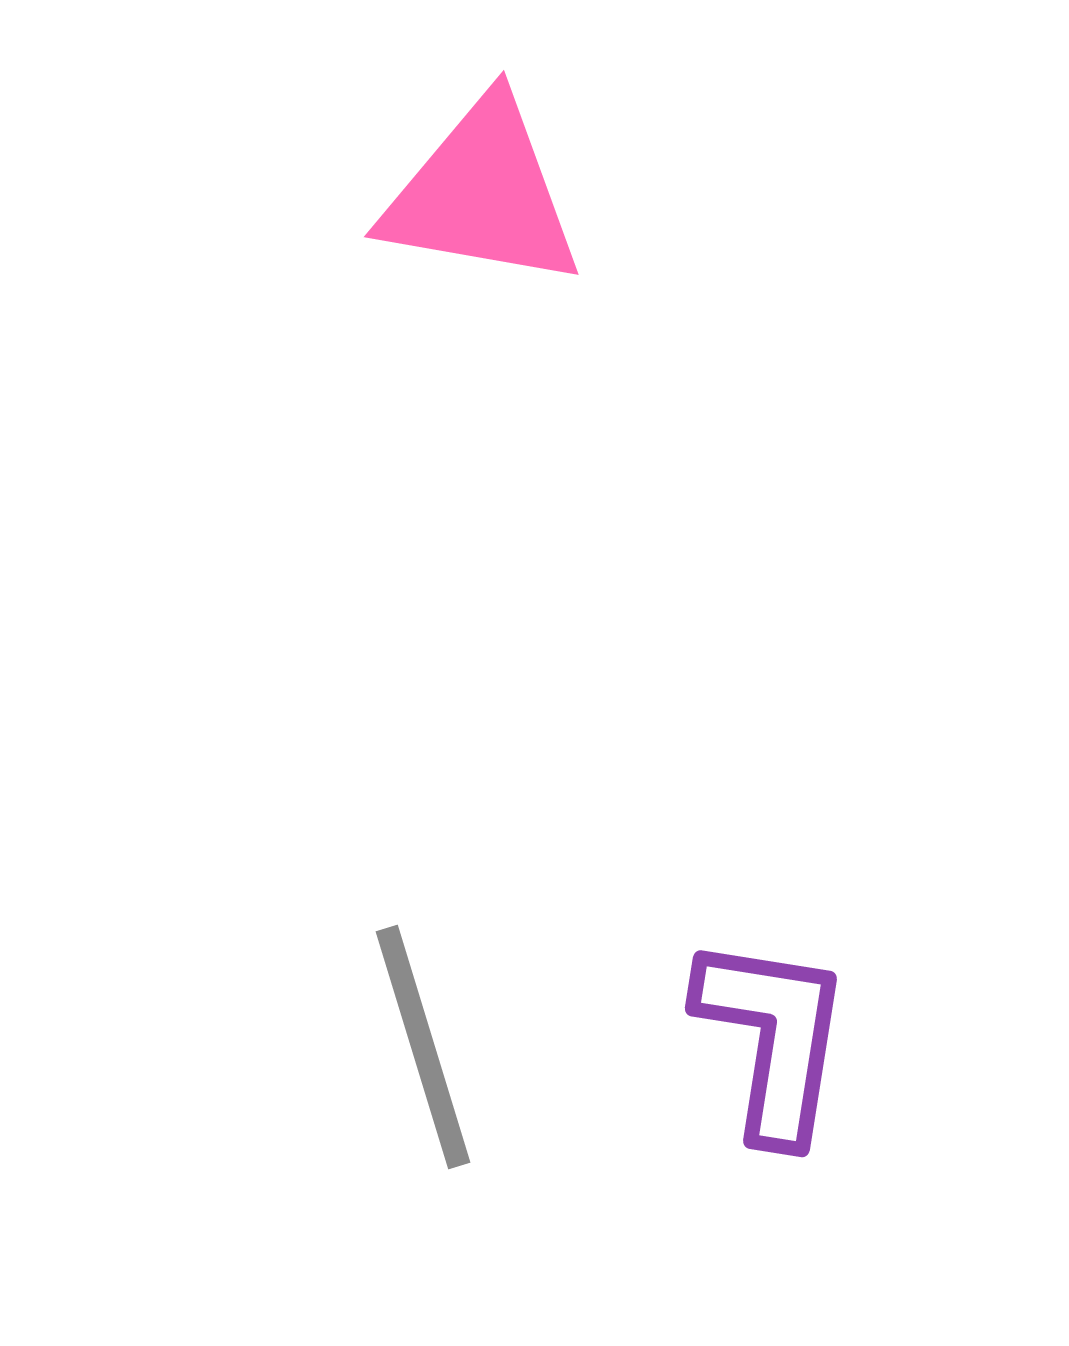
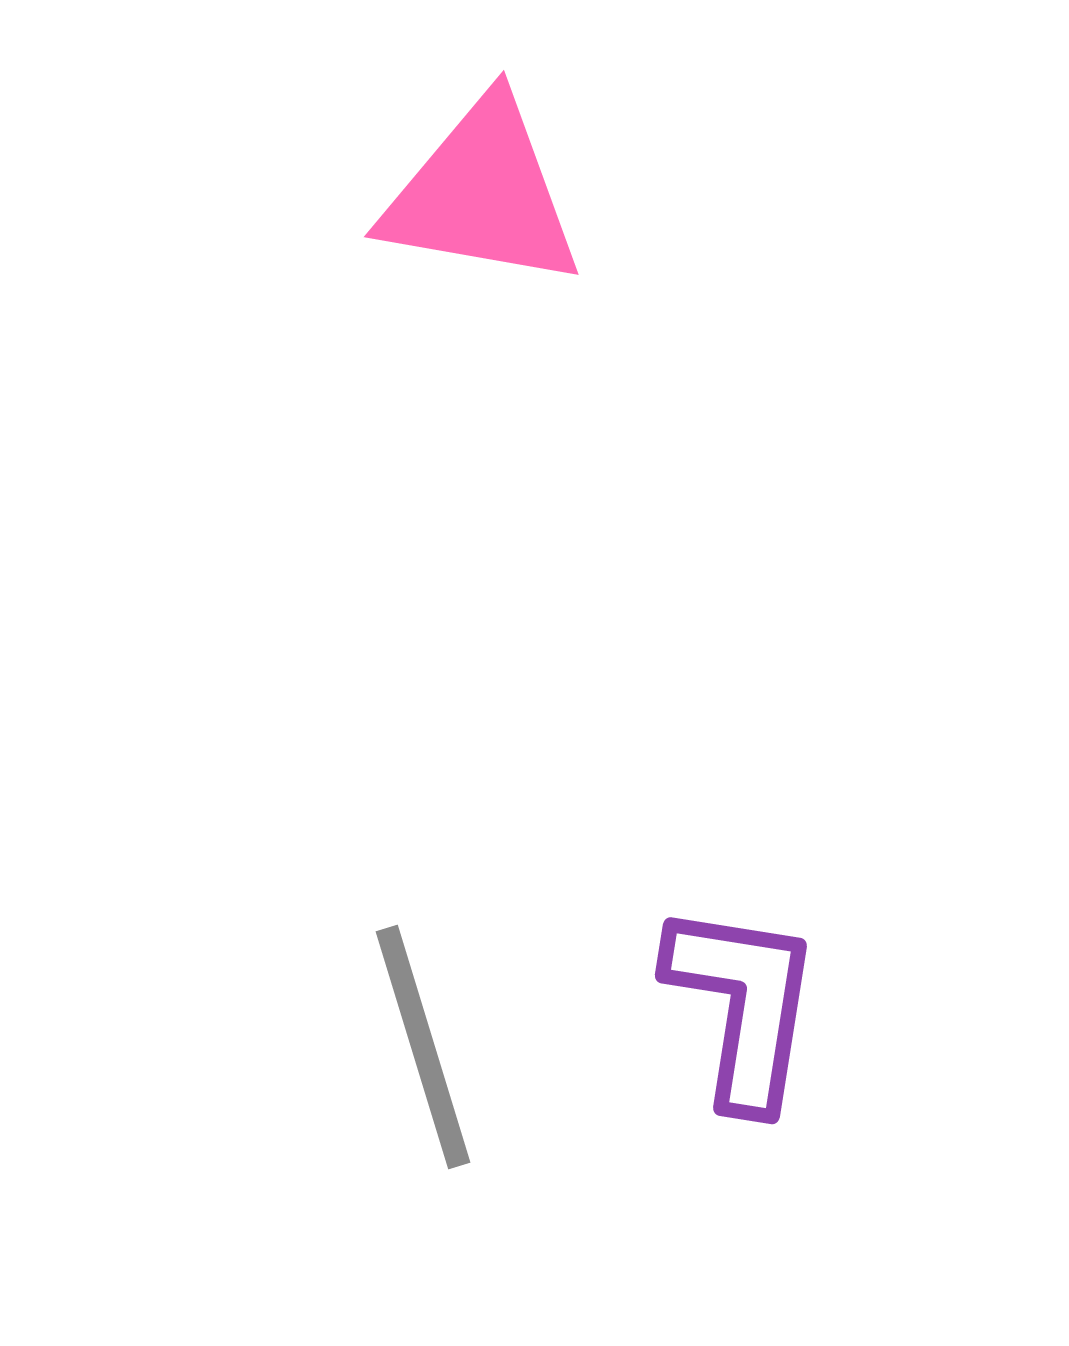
purple L-shape: moved 30 px left, 33 px up
